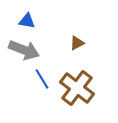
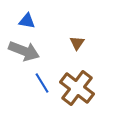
brown triangle: rotated 28 degrees counterclockwise
gray arrow: moved 1 px down
blue line: moved 4 px down
